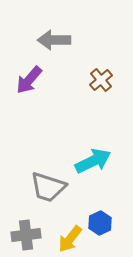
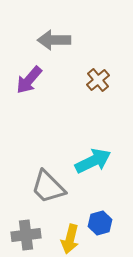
brown cross: moved 3 px left
gray trapezoid: rotated 27 degrees clockwise
blue hexagon: rotated 10 degrees clockwise
yellow arrow: rotated 24 degrees counterclockwise
